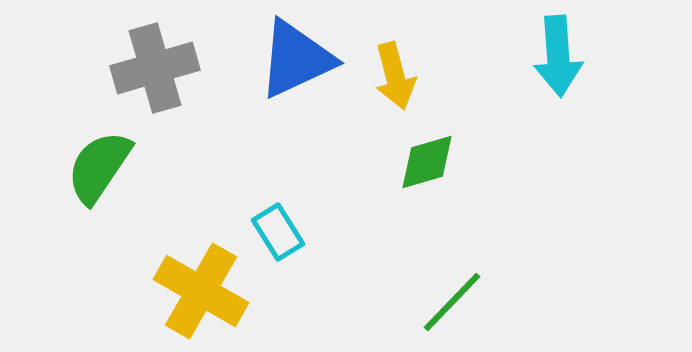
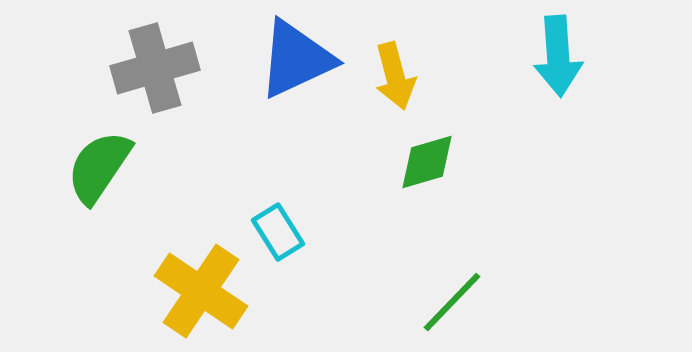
yellow cross: rotated 4 degrees clockwise
